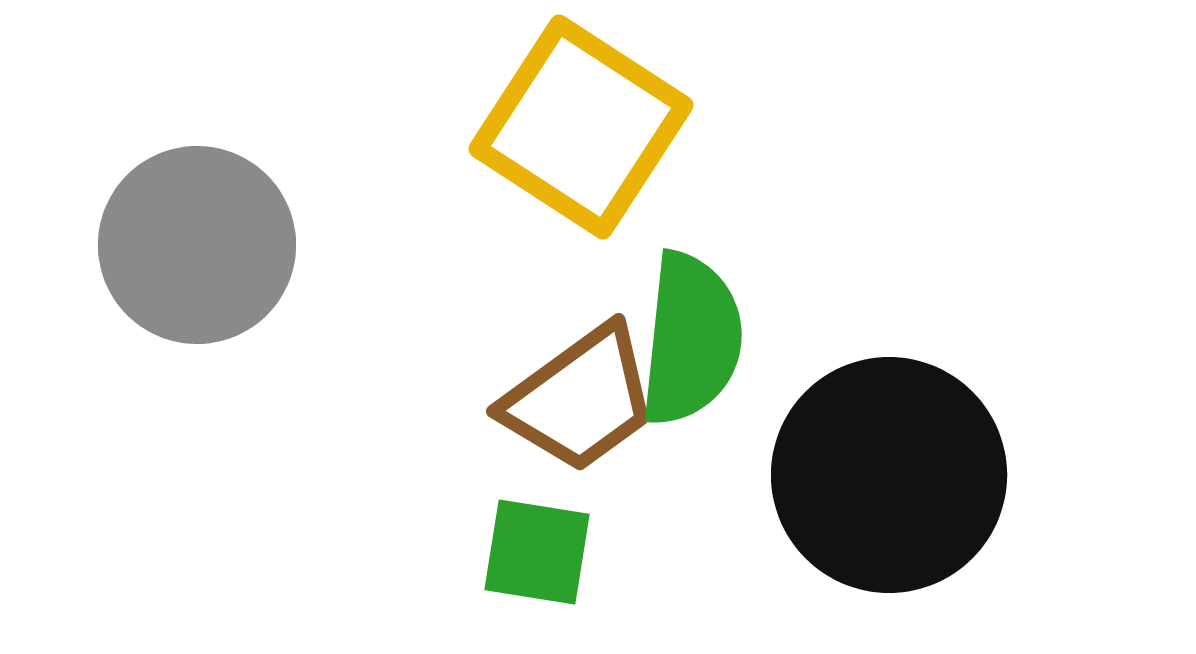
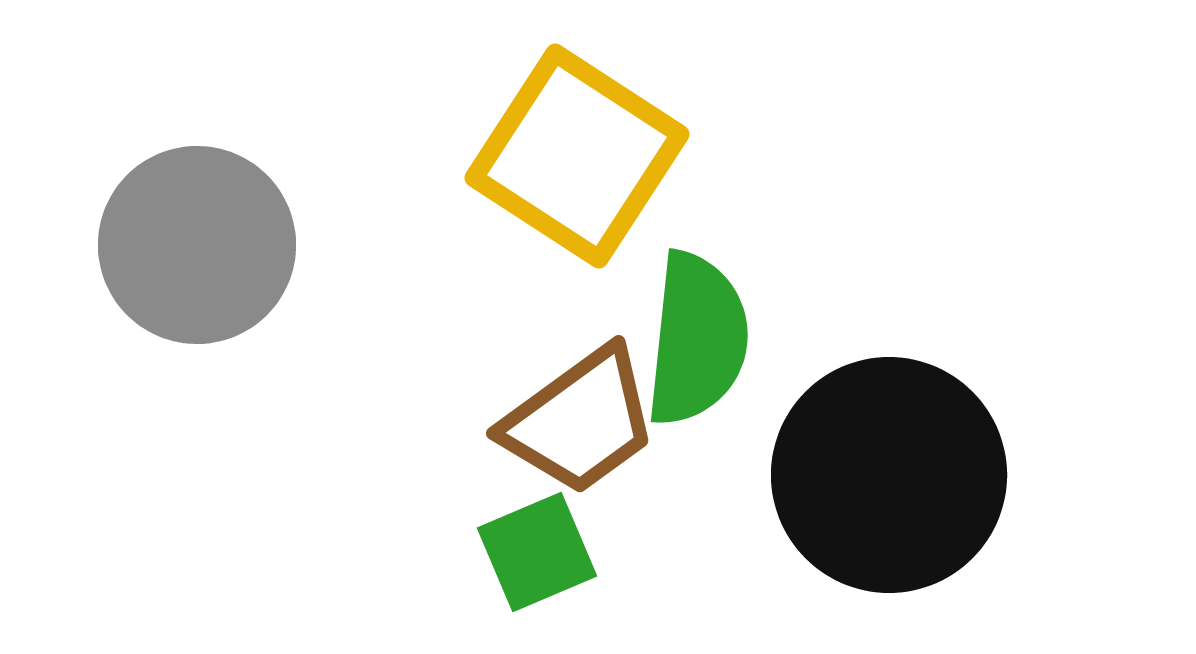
yellow square: moved 4 px left, 29 px down
green semicircle: moved 6 px right
brown trapezoid: moved 22 px down
green square: rotated 32 degrees counterclockwise
